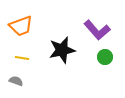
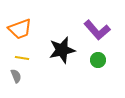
orange trapezoid: moved 1 px left, 3 px down
green circle: moved 7 px left, 3 px down
gray semicircle: moved 5 px up; rotated 48 degrees clockwise
